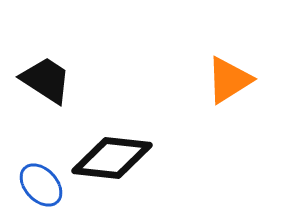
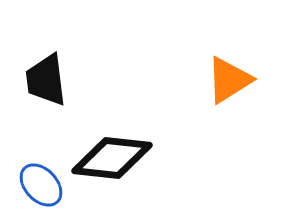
black trapezoid: rotated 130 degrees counterclockwise
